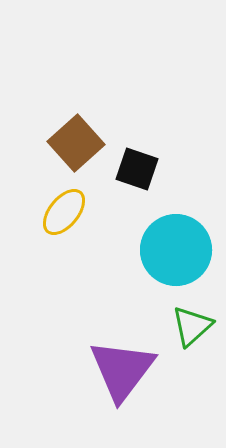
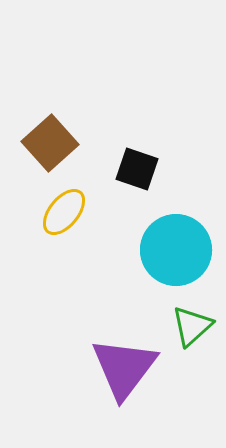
brown square: moved 26 px left
purple triangle: moved 2 px right, 2 px up
